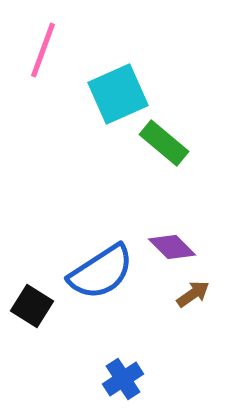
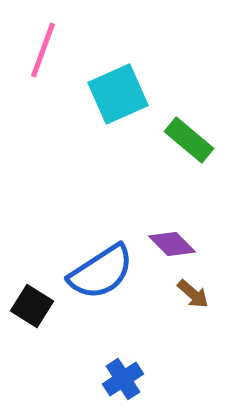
green rectangle: moved 25 px right, 3 px up
purple diamond: moved 3 px up
brown arrow: rotated 76 degrees clockwise
